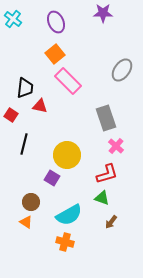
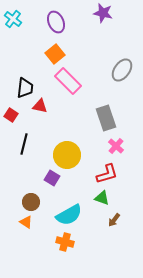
purple star: rotated 12 degrees clockwise
brown arrow: moved 3 px right, 2 px up
